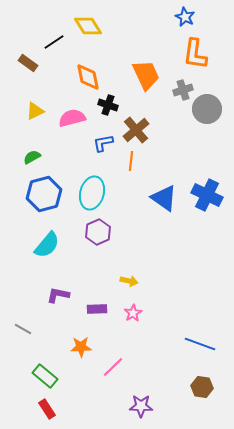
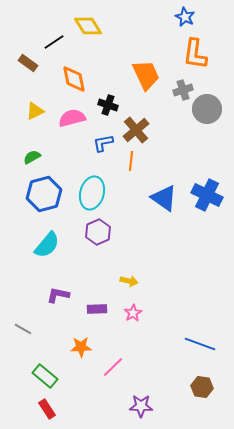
orange diamond: moved 14 px left, 2 px down
